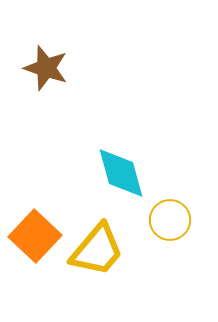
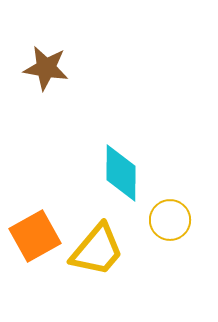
brown star: rotated 9 degrees counterclockwise
cyan diamond: rotated 16 degrees clockwise
orange square: rotated 18 degrees clockwise
